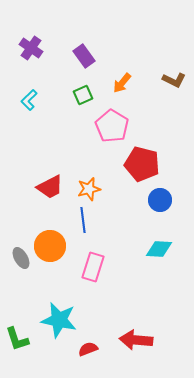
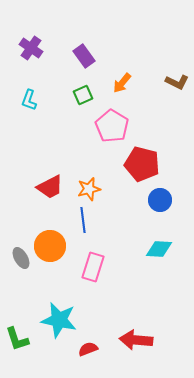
brown L-shape: moved 3 px right, 2 px down
cyan L-shape: rotated 25 degrees counterclockwise
